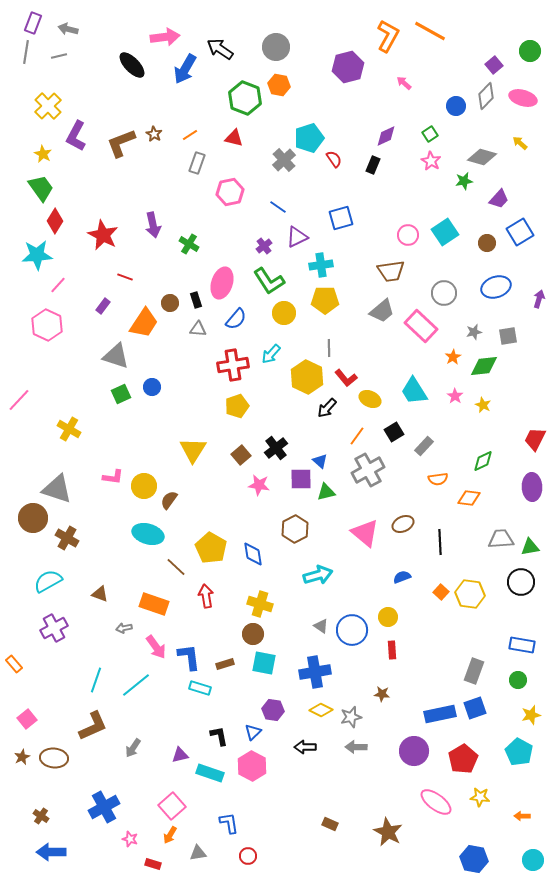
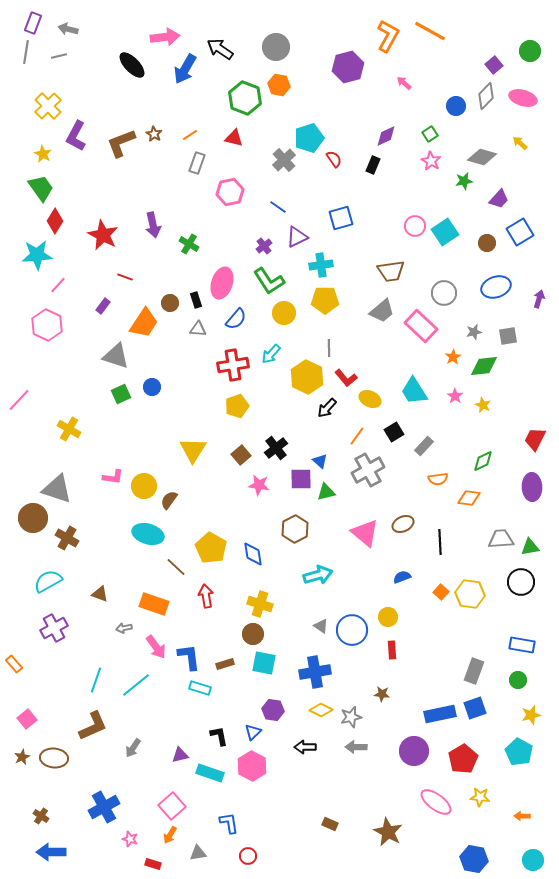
pink circle at (408, 235): moved 7 px right, 9 px up
